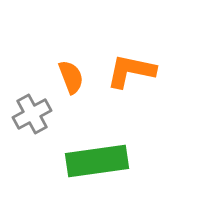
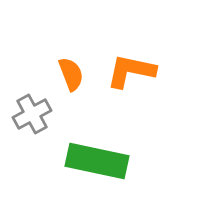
orange semicircle: moved 3 px up
green rectangle: rotated 20 degrees clockwise
